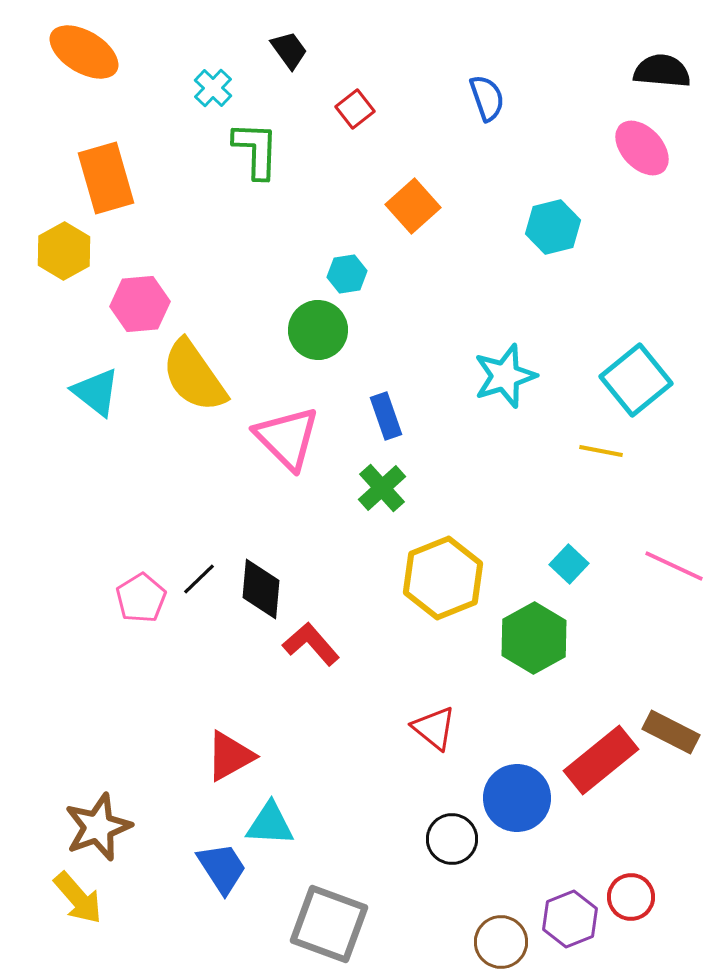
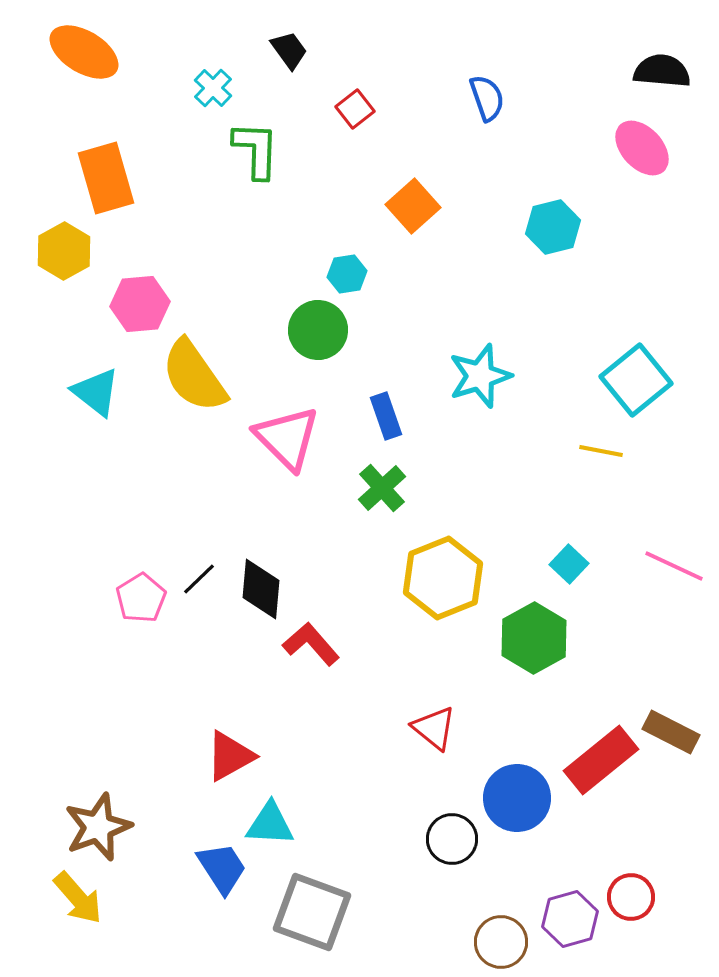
cyan star at (505, 376): moved 25 px left
purple hexagon at (570, 919): rotated 6 degrees clockwise
gray square at (329, 924): moved 17 px left, 12 px up
